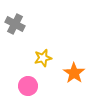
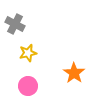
yellow star: moved 15 px left, 5 px up
